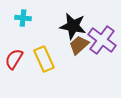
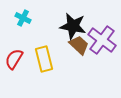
cyan cross: rotated 21 degrees clockwise
brown trapezoid: rotated 85 degrees clockwise
yellow rectangle: rotated 10 degrees clockwise
